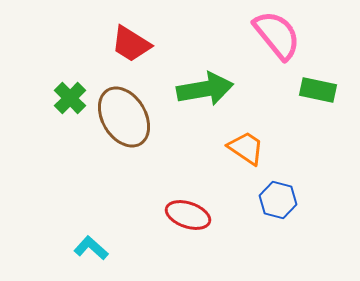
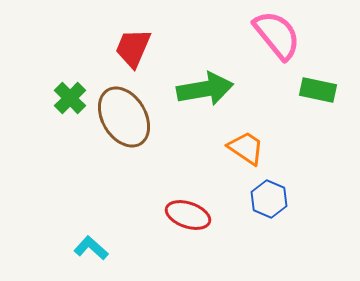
red trapezoid: moved 2 px right, 4 px down; rotated 81 degrees clockwise
blue hexagon: moved 9 px left, 1 px up; rotated 9 degrees clockwise
